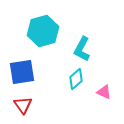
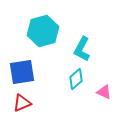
red triangle: moved 1 px left, 2 px up; rotated 42 degrees clockwise
